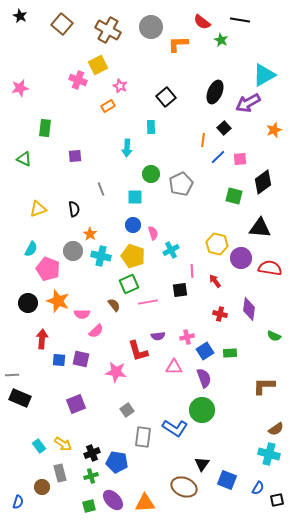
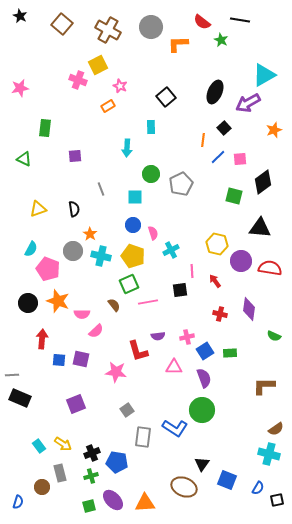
purple circle at (241, 258): moved 3 px down
